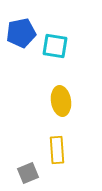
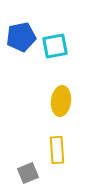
blue pentagon: moved 4 px down
cyan square: rotated 20 degrees counterclockwise
yellow ellipse: rotated 16 degrees clockwise
